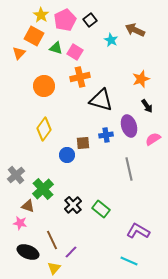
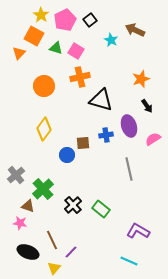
pink square: moved 1 px right, 1 px up
